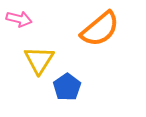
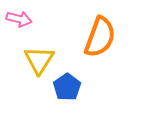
orange semicircle: moved 8 px down; rotated 30 degrees counterclockwise
